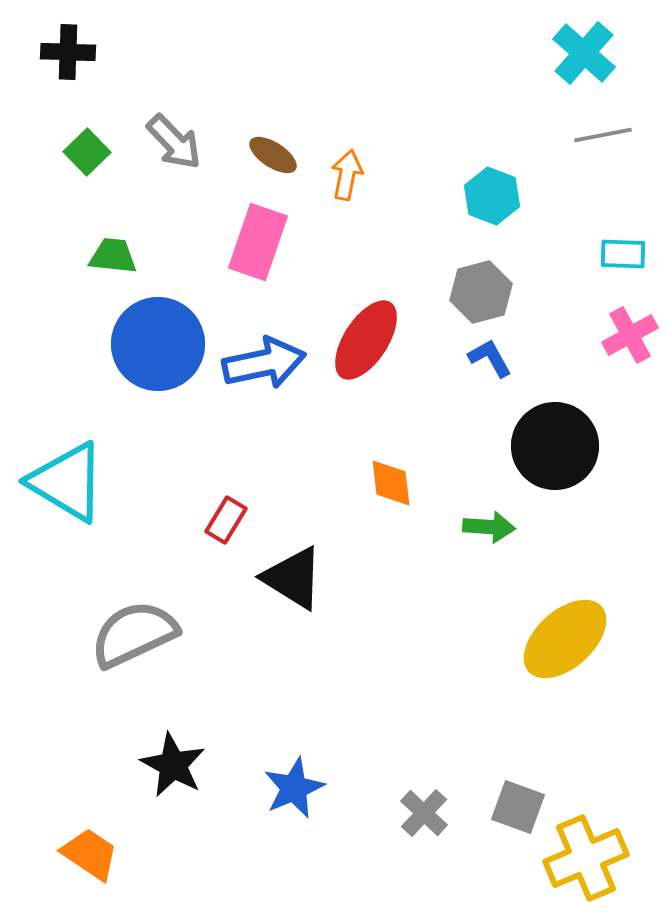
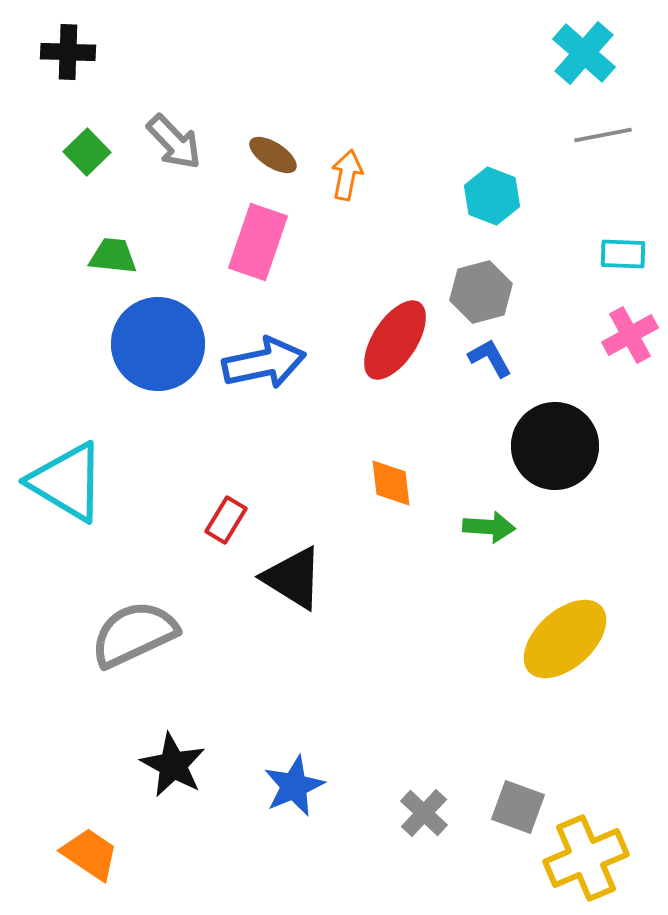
red ellipse: moved 29 px right
blue star: moved 2 px up
